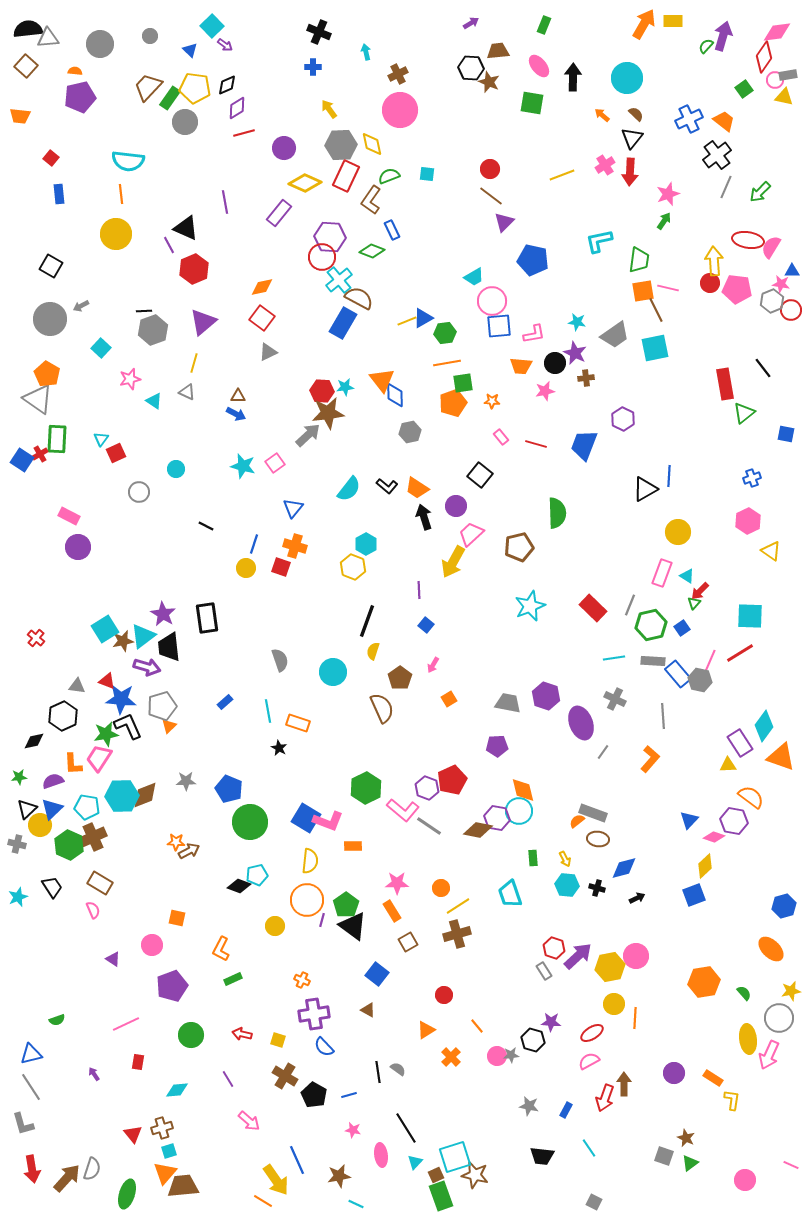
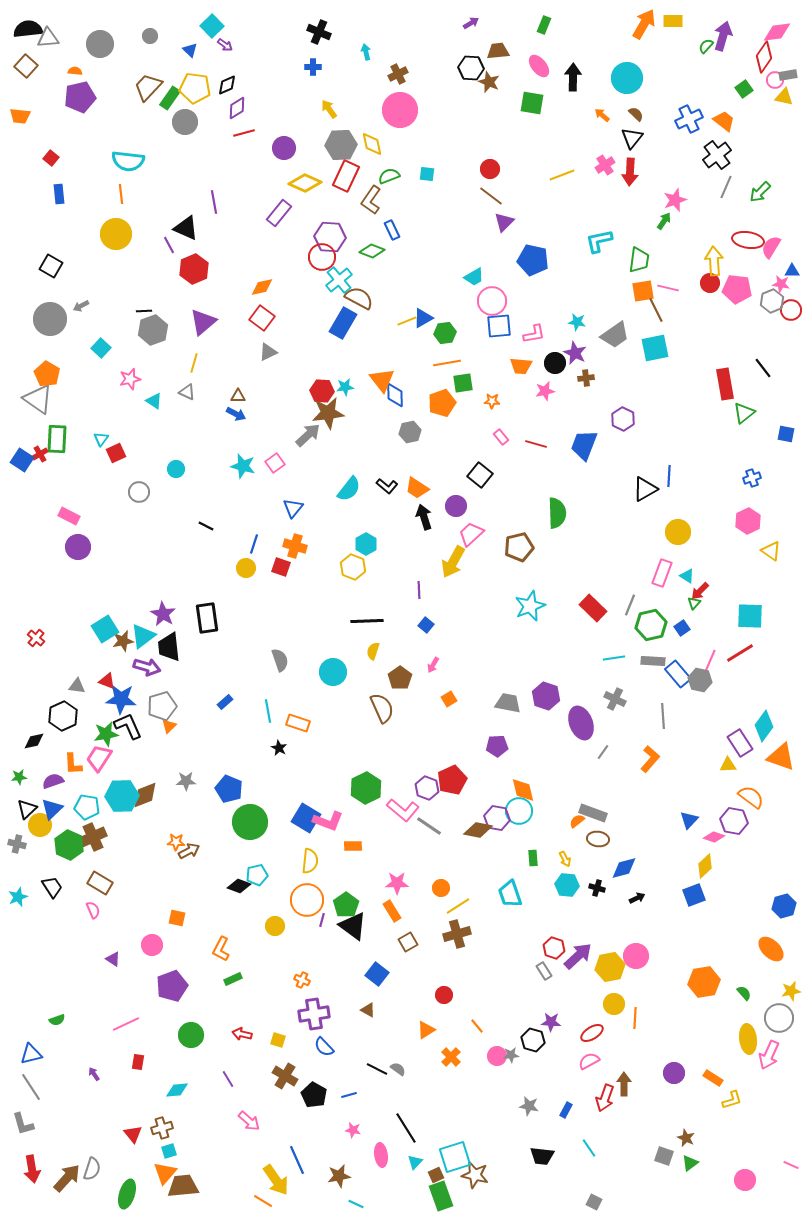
pink star at (668, 194): moved 7 px right, 6 px down
purple line at (225, 202): moved 11 px left
orange pentagon at (453, 403): moved 11 px left
black line at (367, 621): rotated 68 degrees clockwise
black line at (378, 1072): moved 1 px left, 3 px up; rotated 55 degrees counterclockwise
yellow L-shape at (732, 1100): rotated 65 degrees clockwise
